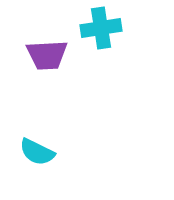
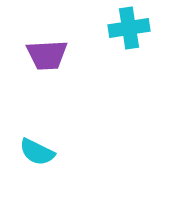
cyan cross: moved 28 px right
